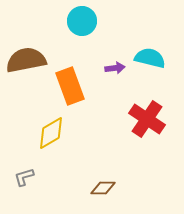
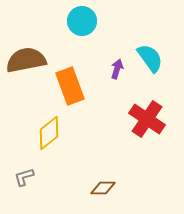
cyan semicircle: rotated 40 degrees clockwise
purple arrow: moved 2 px right, 1 px down; rotated 66 degrees counterclockwise
yellow diamond: moved 2 px left; rotated 8 degrees counterclockwise
